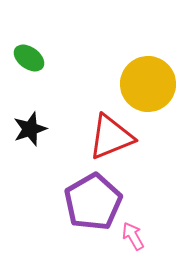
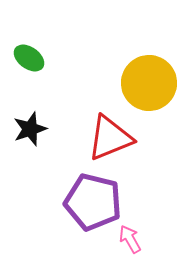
yellow circle: moved 1 px right, 1 px up
red triangle: moved 1 px left, 1 px down
purple pentagon: rotated 28 degrees counterclockwise
pink arrow: moved 3 px left, 3 px down
